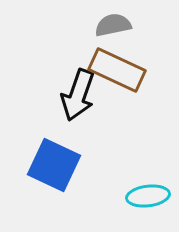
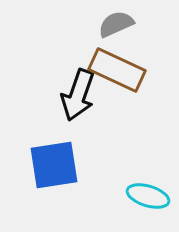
gray semicircle: moved 3 px right, 1 px up; rotated 12 degrees counterclockwise
blue square: rotated 34 degrees counterclockwise
cyan ellipse: rotated 24 degrees clockwise
